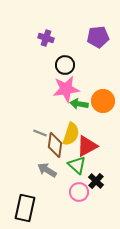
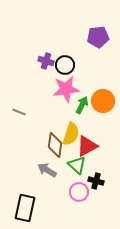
purple cross: moved 23 px down
green arrow: moved 3 px right, 1 px down; rotated 108 degrees clockwise
gray line: moved 21 px left, 21 px up
black cross: rotated 28 degrees counterclockwise
